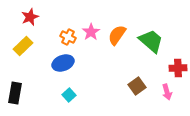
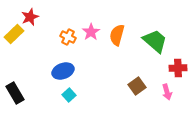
orange semicircle: rotated 20 degrees counterclockwise
green trapezoid: moved 4 px right
yellow rectangle: moved 9 px left, 12 px up
blue ellipse: moved 8 px down
black rectangle: rotated 40 degrees counterclockwise
